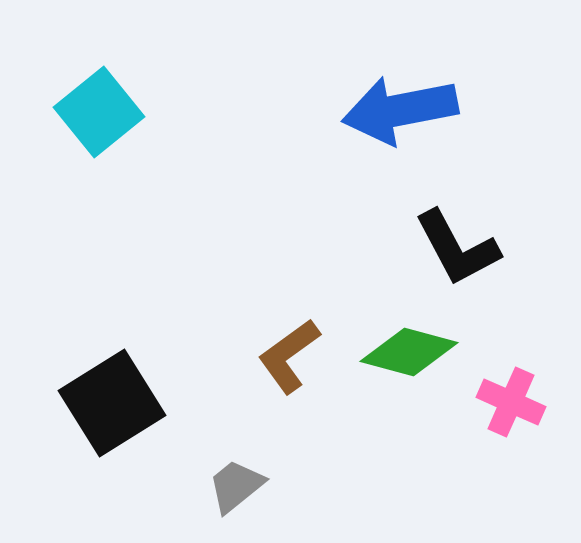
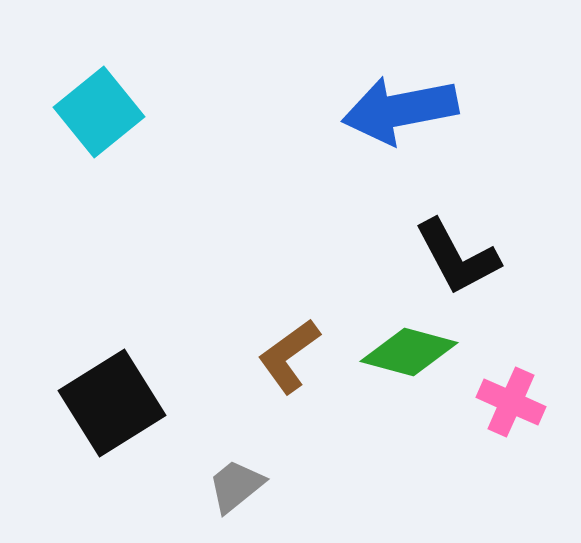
black L-shape: moved 9 px down
